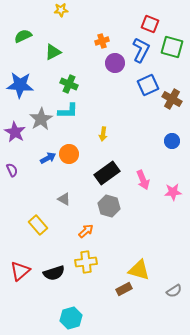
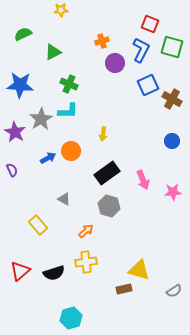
green semicircle: moved 2 px up
orange circle: moved 2 px right, 3 px up
brown rectangle: rotated 14 degrees clockwise
